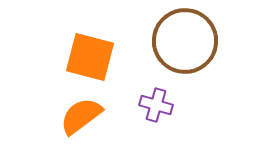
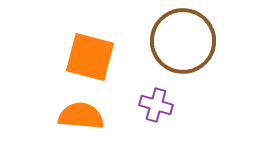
brown circle: moved 2 px left
orange semicircle: rotated 42 degrees clockwise
